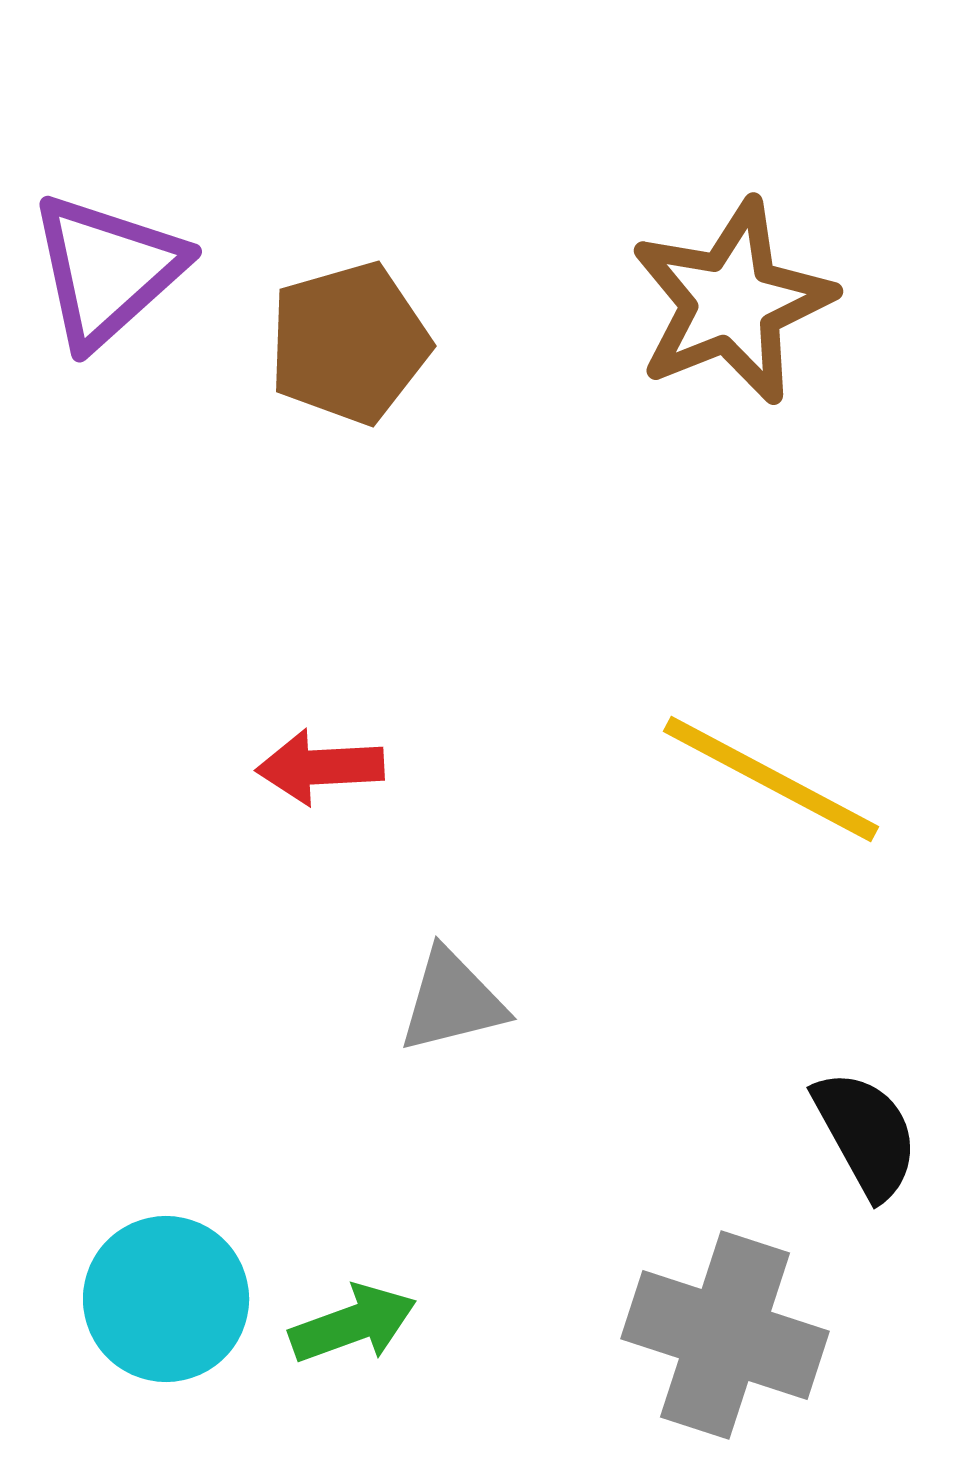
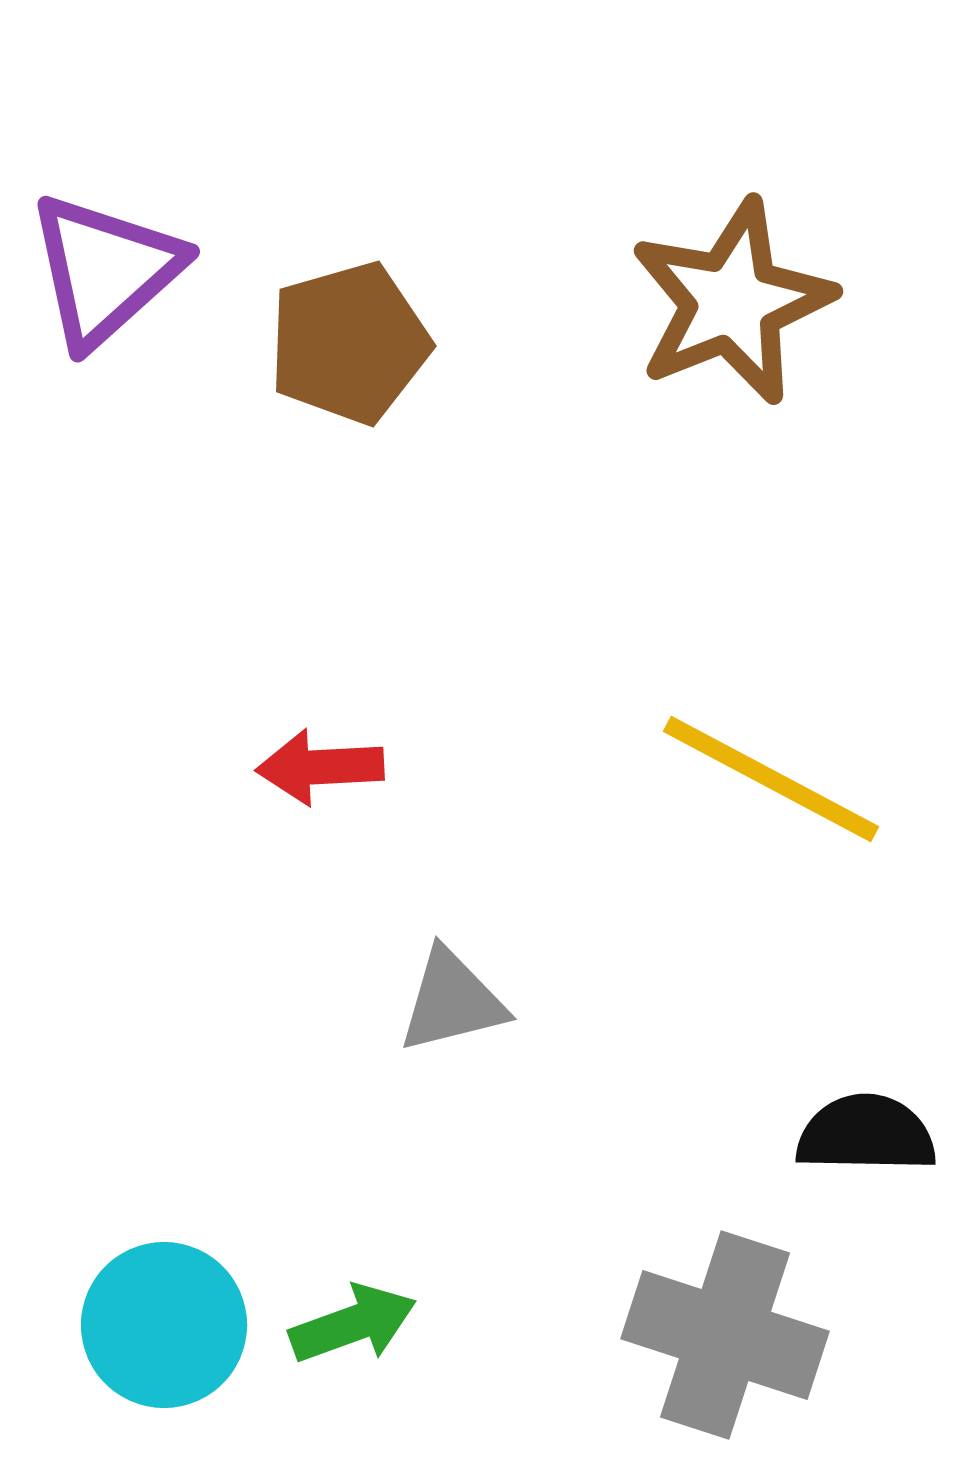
purple triangle: moved 2 px left
black semicircle: rotated 60 degrees counterclockwise
cyan circle: moved 2 px left, 26 px down
